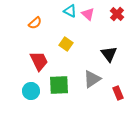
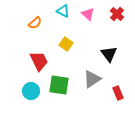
cyan triangle: moved 7 px left
green square: rotated 10 degrees clockwise
